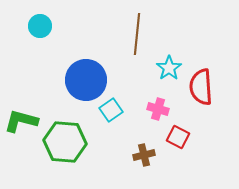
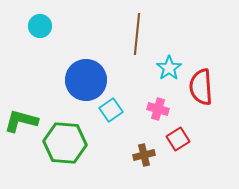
red square: moved 2 px down; rotated 30 degrees clockwise
green hexagon: moved 1 px down
